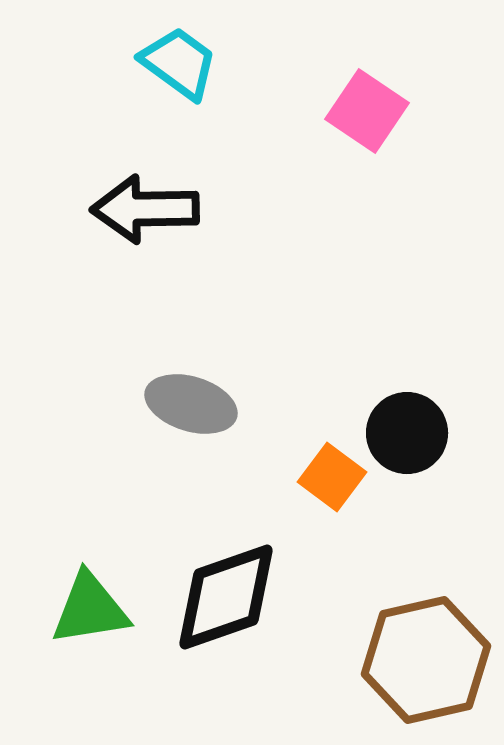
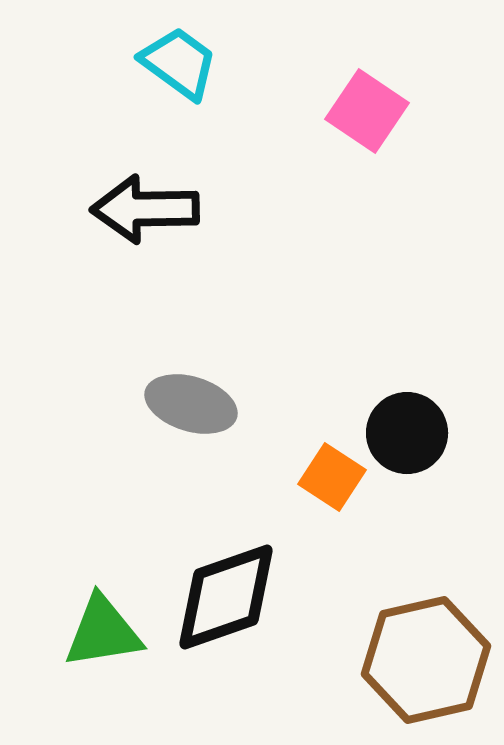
orange square: rotated 4 degrees counterclockwise
green triangle: moved 13 px right, 23 px down
